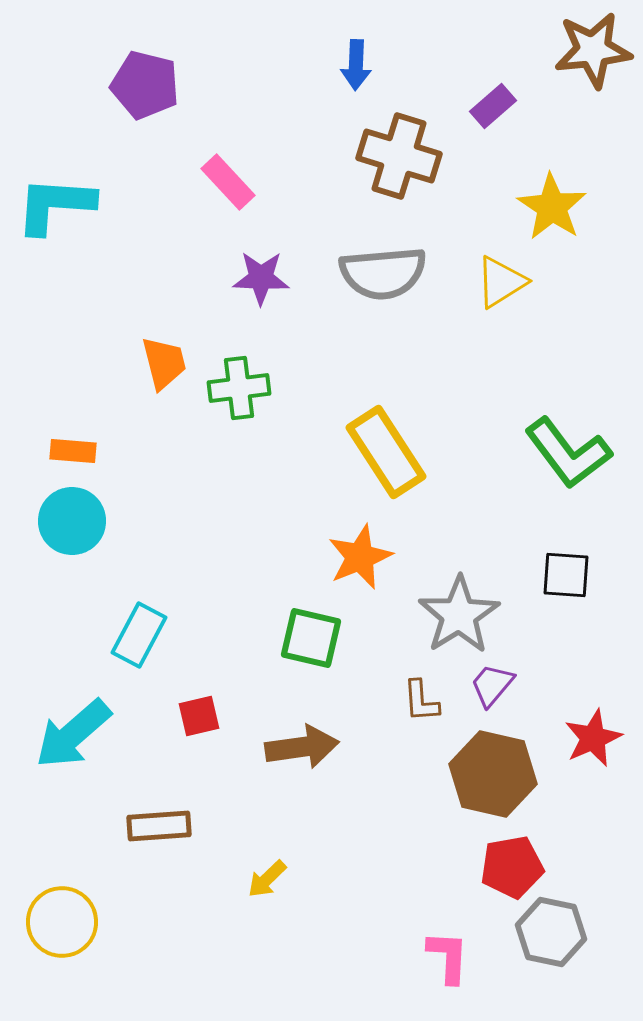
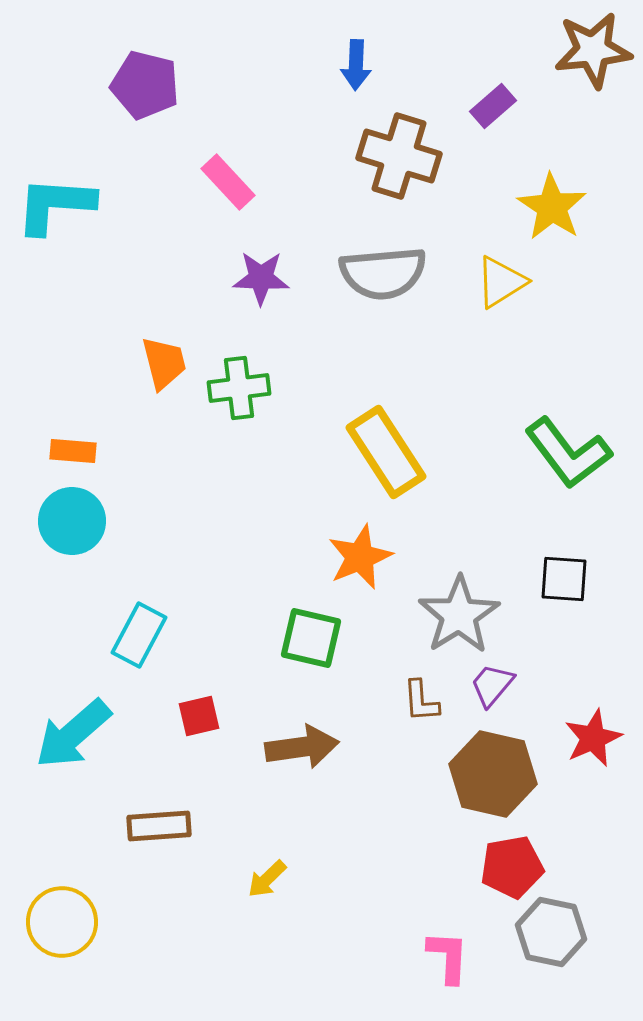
black square: moved 2 px left, 4 px down
